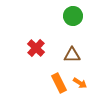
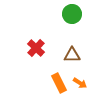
green circle: moved 1 px left, 2 px up
